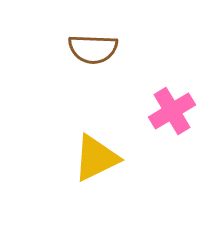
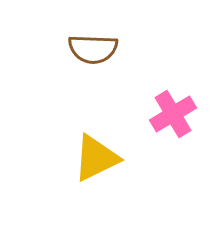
pink cross: moved 1 px right, 3 px down
